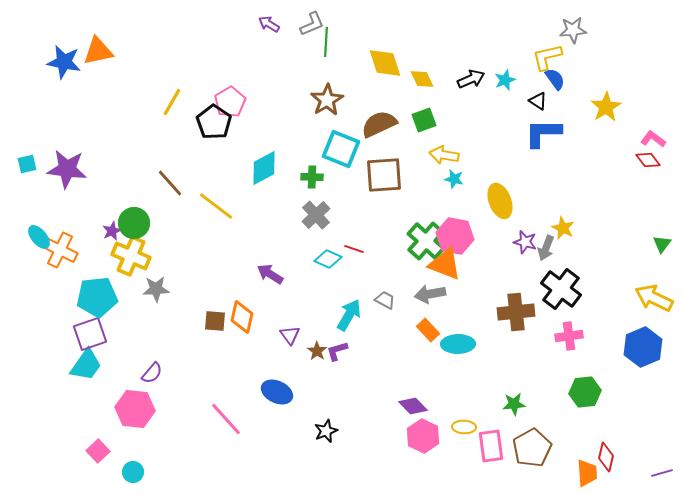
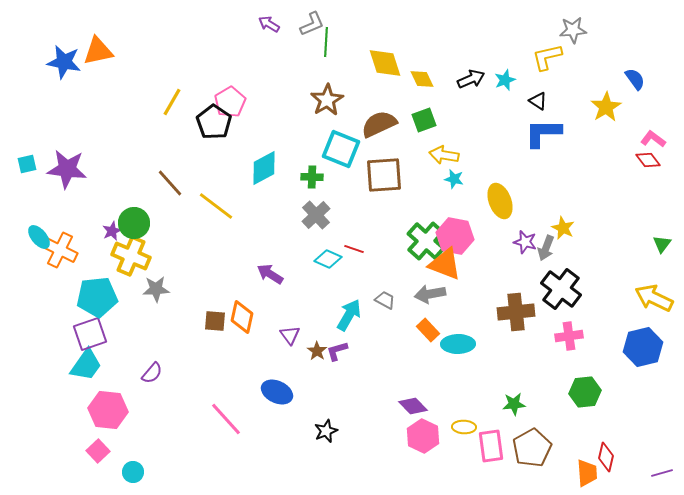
blue semicircle at (555, 79): moved 80 px right
blue hexagon at (643, 347): rotated 9 degrees clockwise
pink hexagon at (135, 409): moved 27 px left, 1 px down
